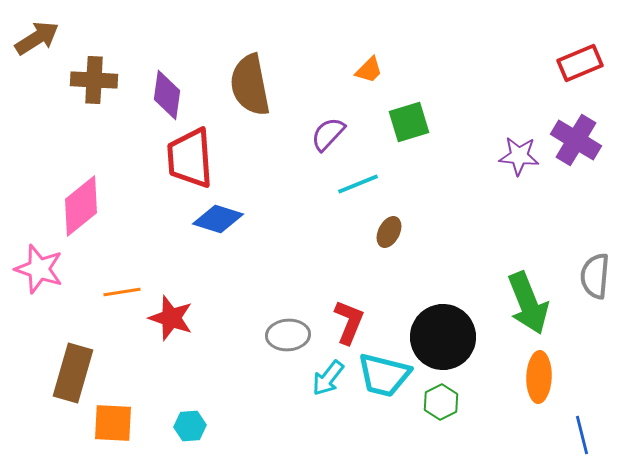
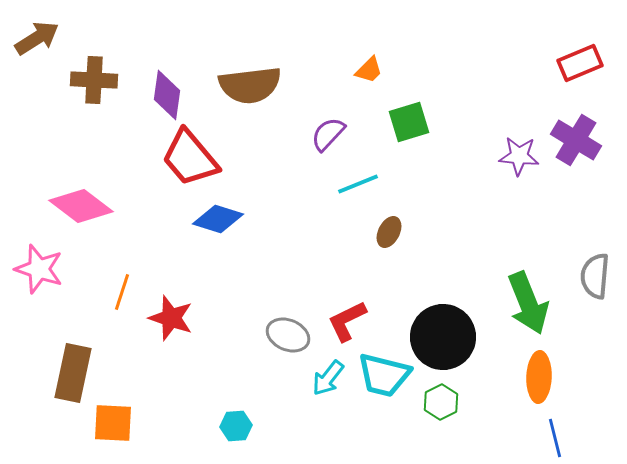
brown semicircle: rotated 86 degrees counterclockwise
red trapezoid: rotated 36 degrees counterclockwise
pink diamond: rotated 76 degrees clockwise
orange line: rotated 63 degrees counterclockwise
red L-shape: moved 2 px left, 1 px up; rotated 138 degrees counterclockwise
gray ellipse: rotated 27 degrees clockwise
brown rectangle: rotated 4 degrees counterclockwise
cyan hexagon: moved 46 px right
blue line: moved 27 px left, 3 px down
